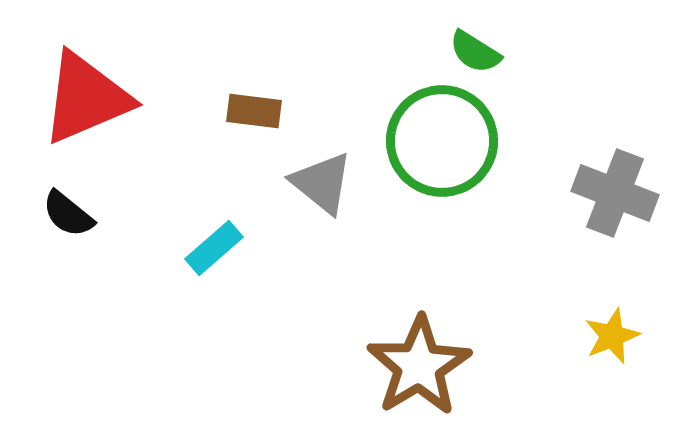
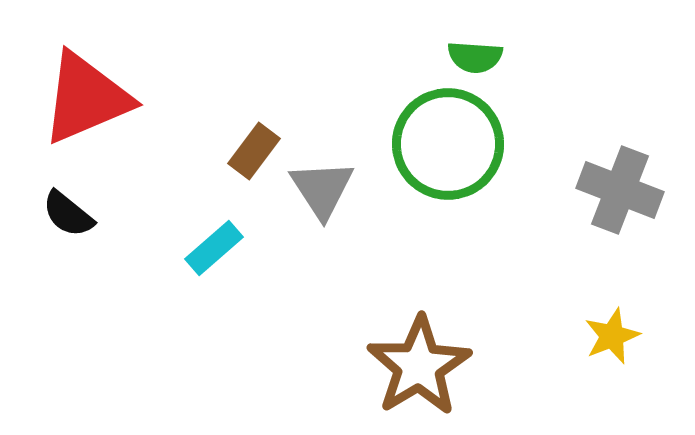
green semicircle: moved 5 px down; rotated 28 degrees counterclockwise
brown rectangle: moved 40 px down; rotated 60 degrees counterclockwise
green circle: moved 6 px right, 3 px down
gray triangle: moved 6 px down; rotated 18 degrees clockwise
gray cross: moved 5 px right, 3 px up
